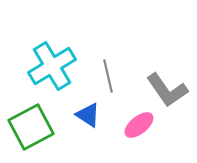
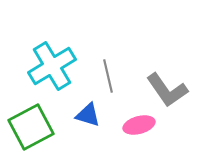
blue triangle: rotated 16 degrees counterclockwise
pink ellipse: rotated 24 degrees clockwise
